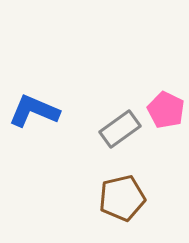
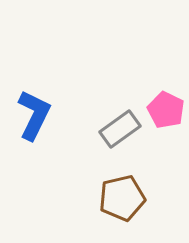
blue L-shape: moved 4 px down; rotated 93 degrees clockwise
